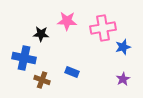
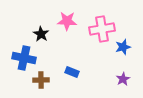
pink cross: moved 1 px left, 1 px down
black star: rotated 28 degrees clockwise
brown cross: moved 1 px left; rotated 21 degrees counterclockwise
